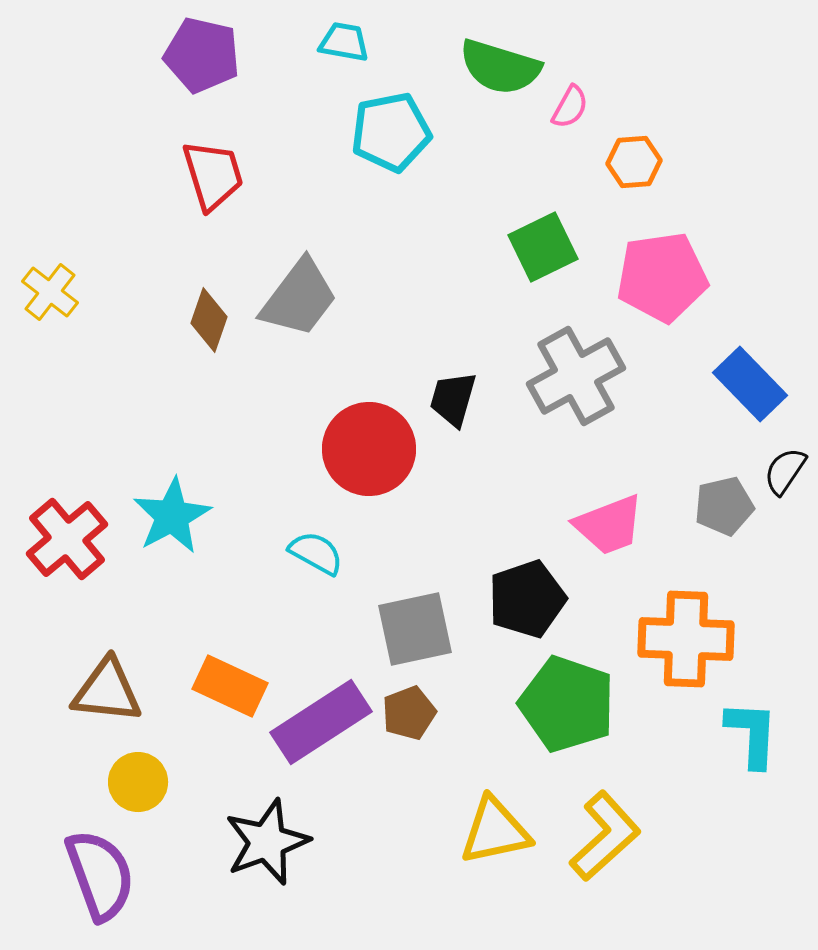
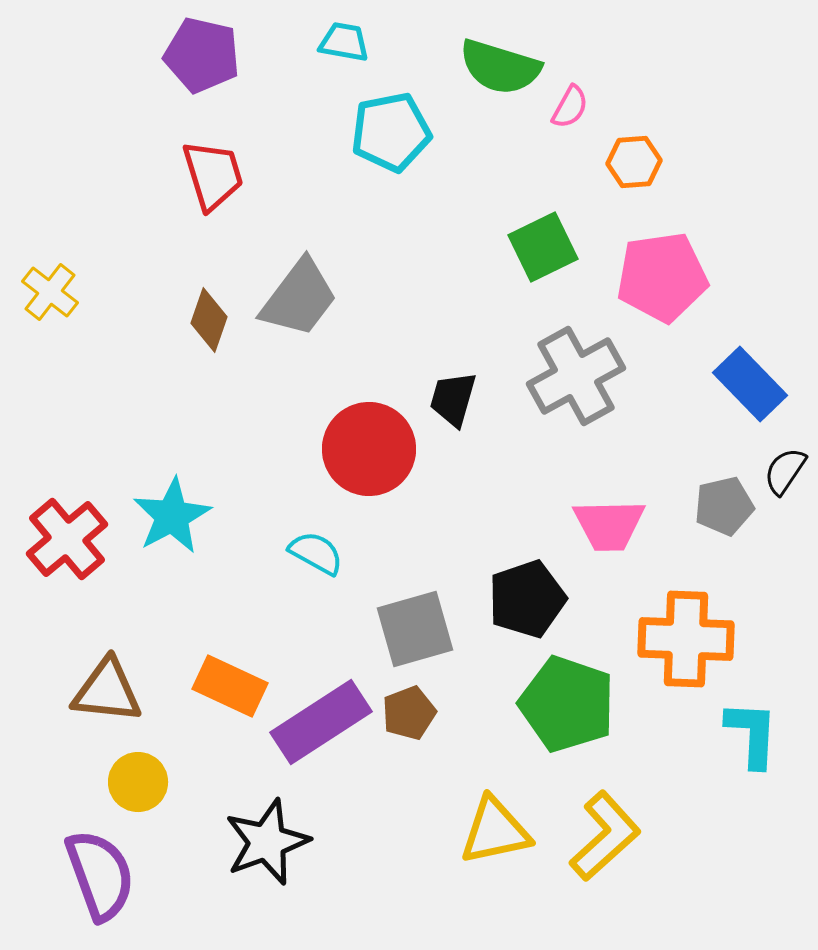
pink trapezoid: rotated 20 degrees clockwise
gray square: rotated 4 degrees counterclockwise
